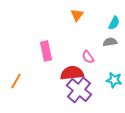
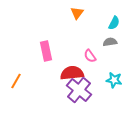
orange triangle: moved 2 px up
pink semicircle: moved 2 px right, 1 px up
